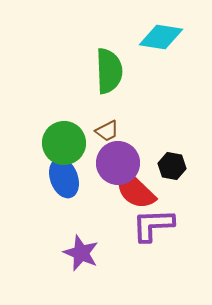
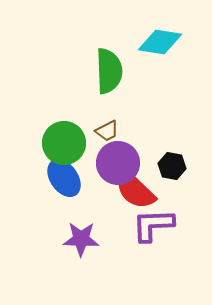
cyan diamond: moved 1 px left, 5 px down
blue ellipse: rotated 15 degrees counterclockwise
purple star: moved 14 px up; rotated 21 degrees counterclockwise
